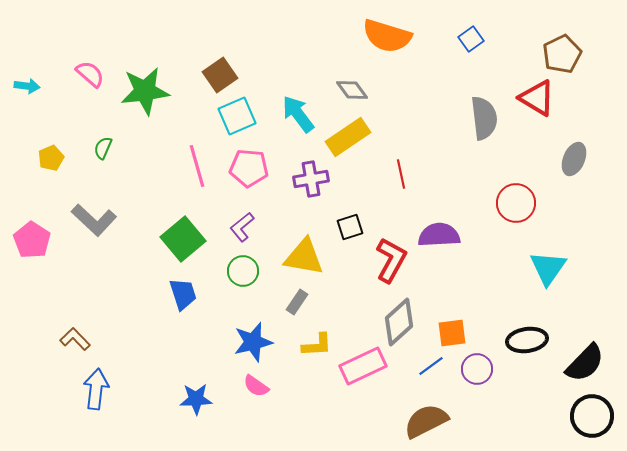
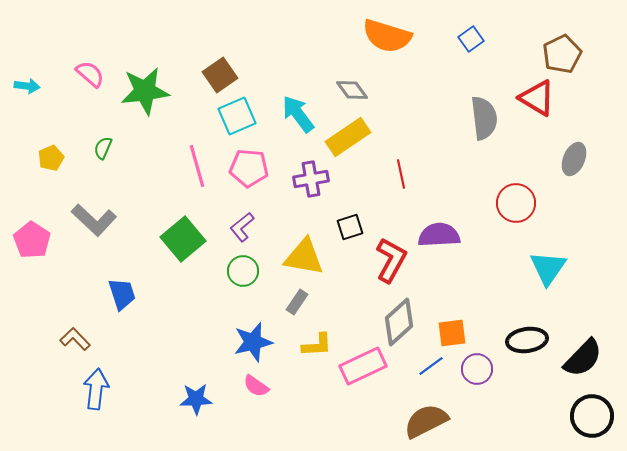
blue trapezoid at (183, 294): moved 61 px left
black semicircle at (585, 363): moved 2 px left, 5 px up
